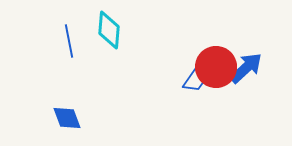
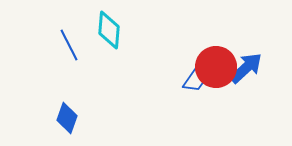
blue line: moved 4 px down; rotated 16 degrees counterclockwise
blue diamond: rotated 40 degrees clockwise
